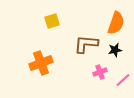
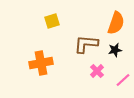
orange cross: rotated 10 degrees clockwise
pink cross: moved 3 px left, 1 px up; rotated 24 degrees counterclockwise
